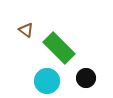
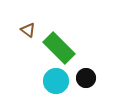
brown triangle: moved 2 px right
cyan circle: moved 9 px right
